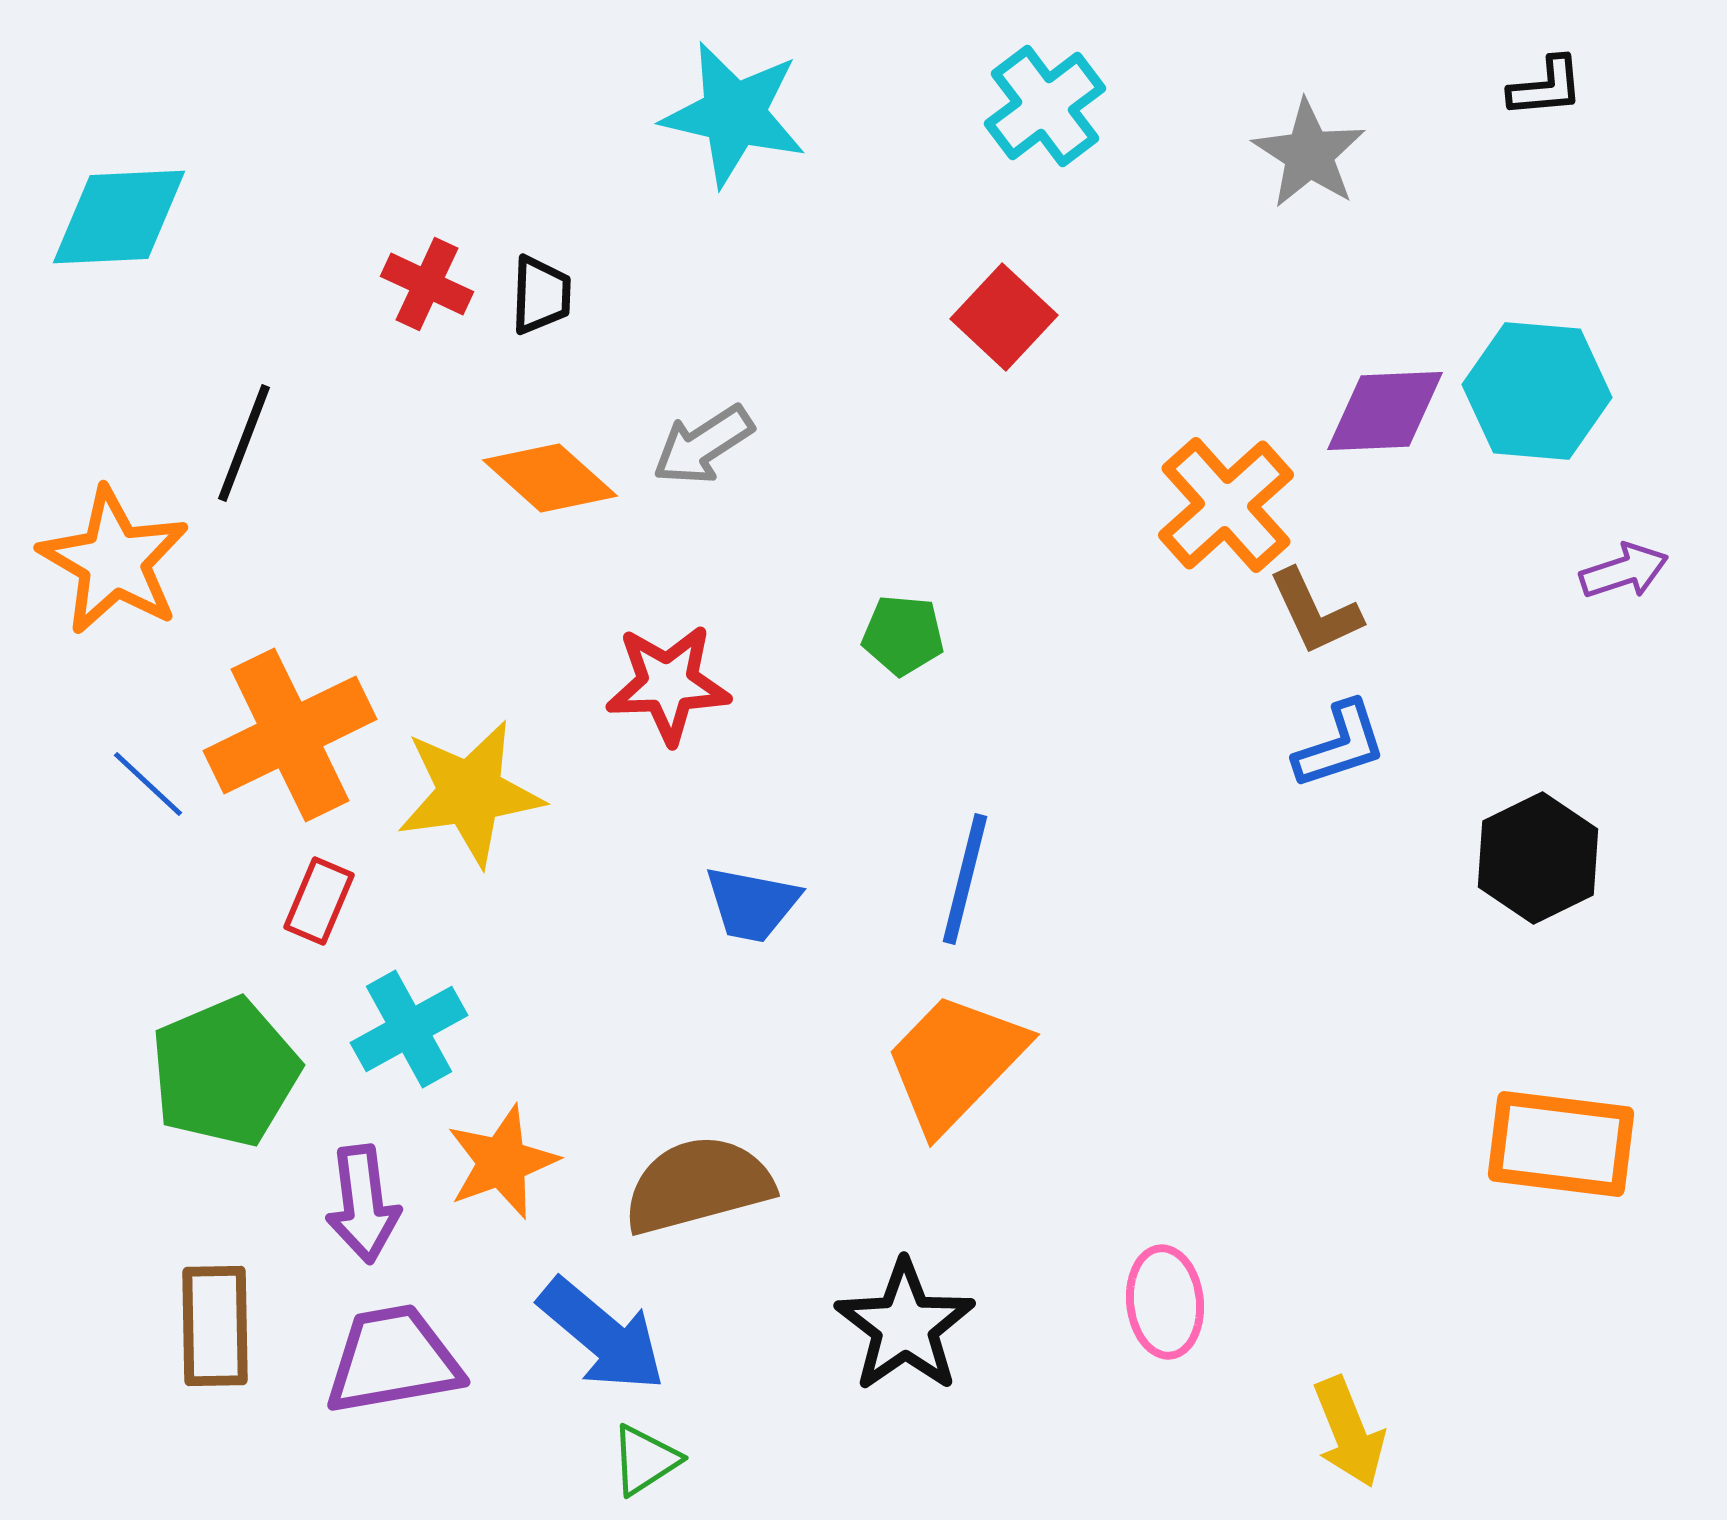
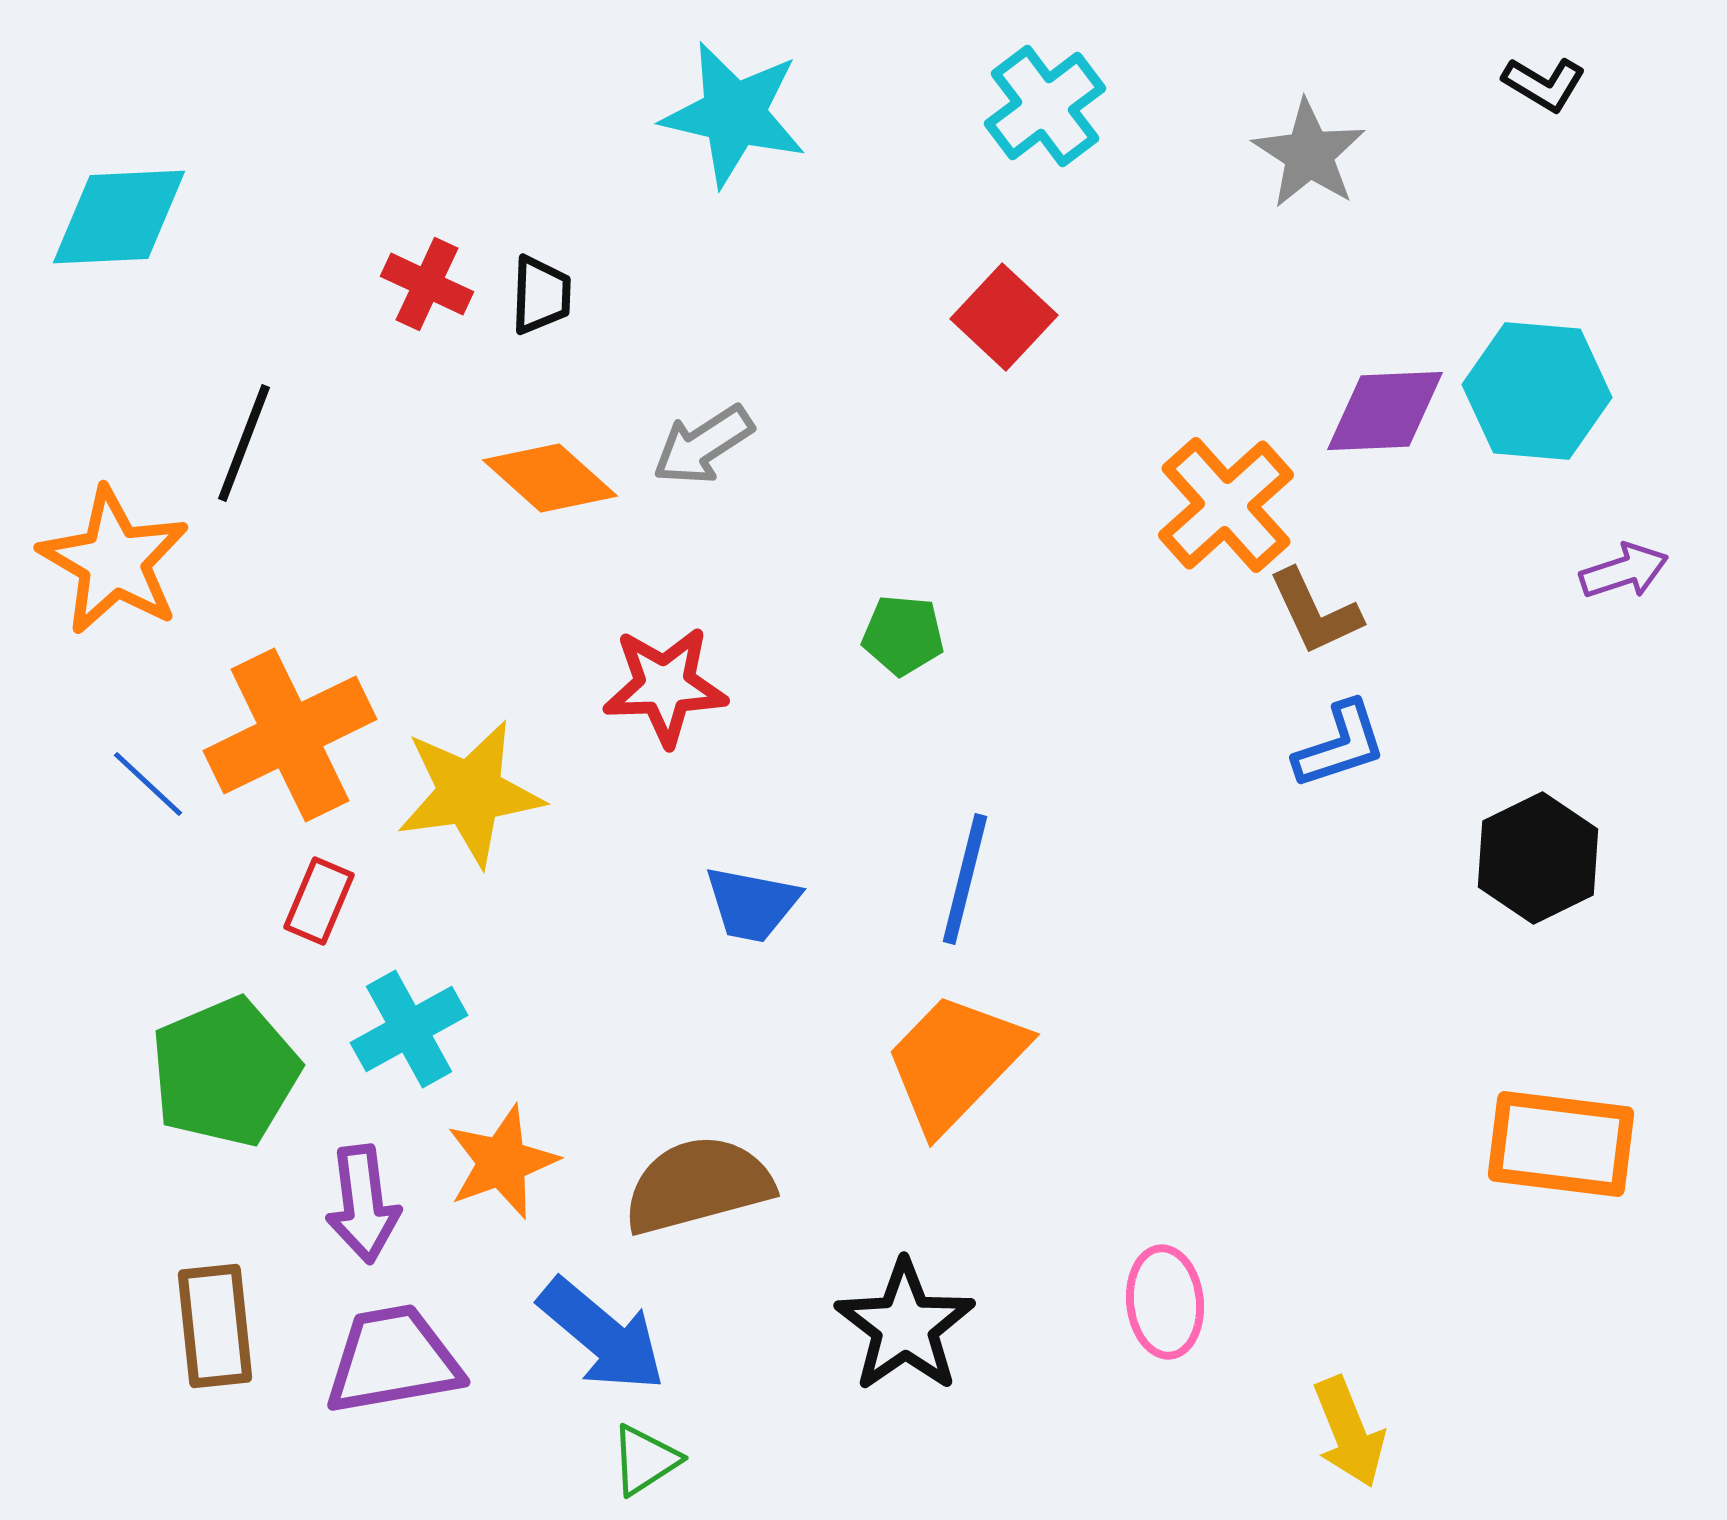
black L-shape at (1546, 87): moved 2 px left, 3 px up; rotated 36 degrees clockwise
red star at (668, 684): moved 3 px left, 2 px down
brown rectangle at (215, 1326): rotated 5 degrees counterclockwise
